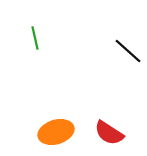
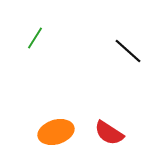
green line: rotated 45 degrees clockwise
